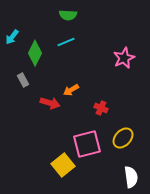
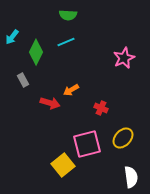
green diamond: moved 1 px right, 1 px up
